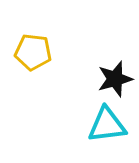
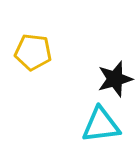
cyan triangle: moved 6 px left
